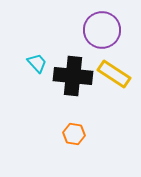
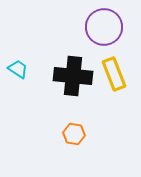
purple circle: moved 2 px right, 3 px up
cyan trapezoid: moved 19 px left, 6 px down; rotated 15 degrees counterclockwise
yellow rectangle: rotated 36 degrees clockwise
